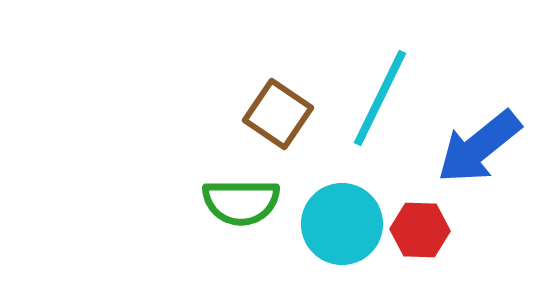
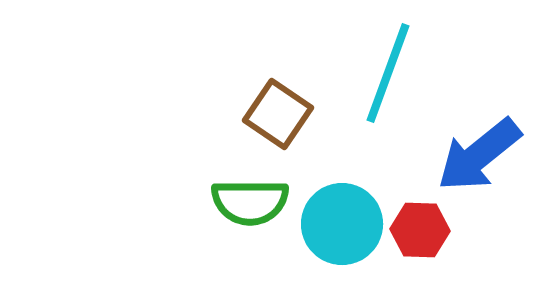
cyan line: moved 8 px right, 25 px up; rotated 6 degrees counterclockwise
blue arrow: moved 8 px down
green semicircle: moved 9 px right
